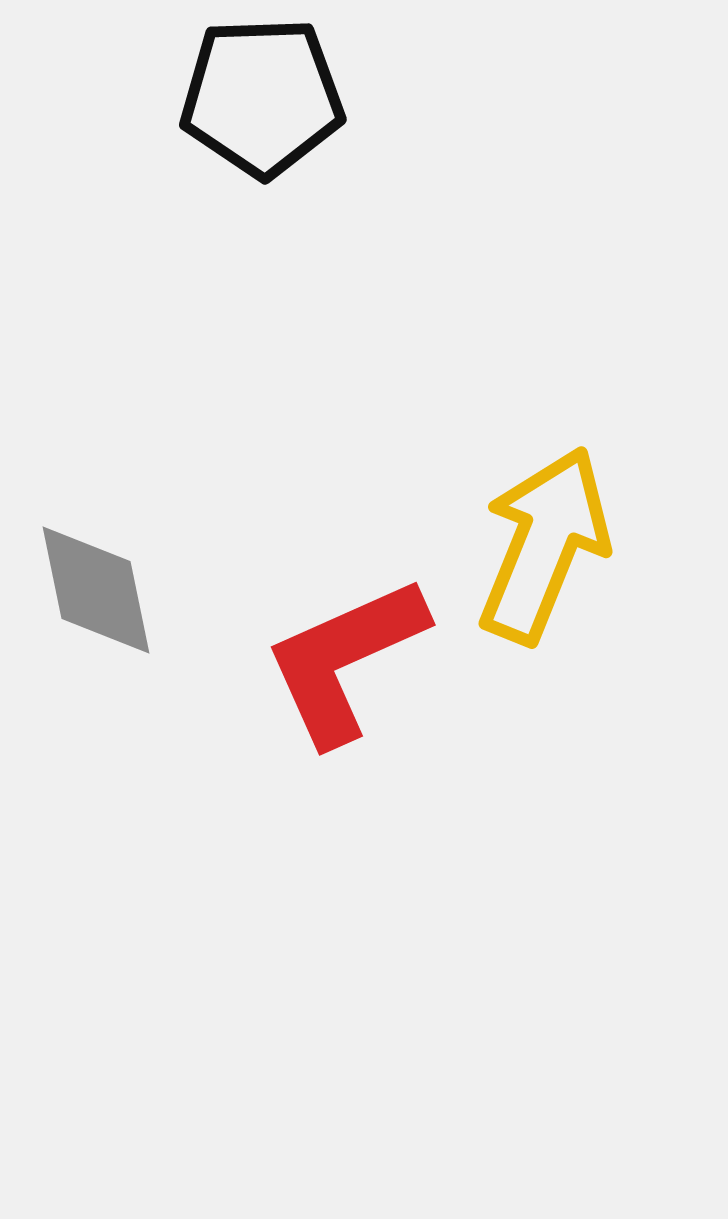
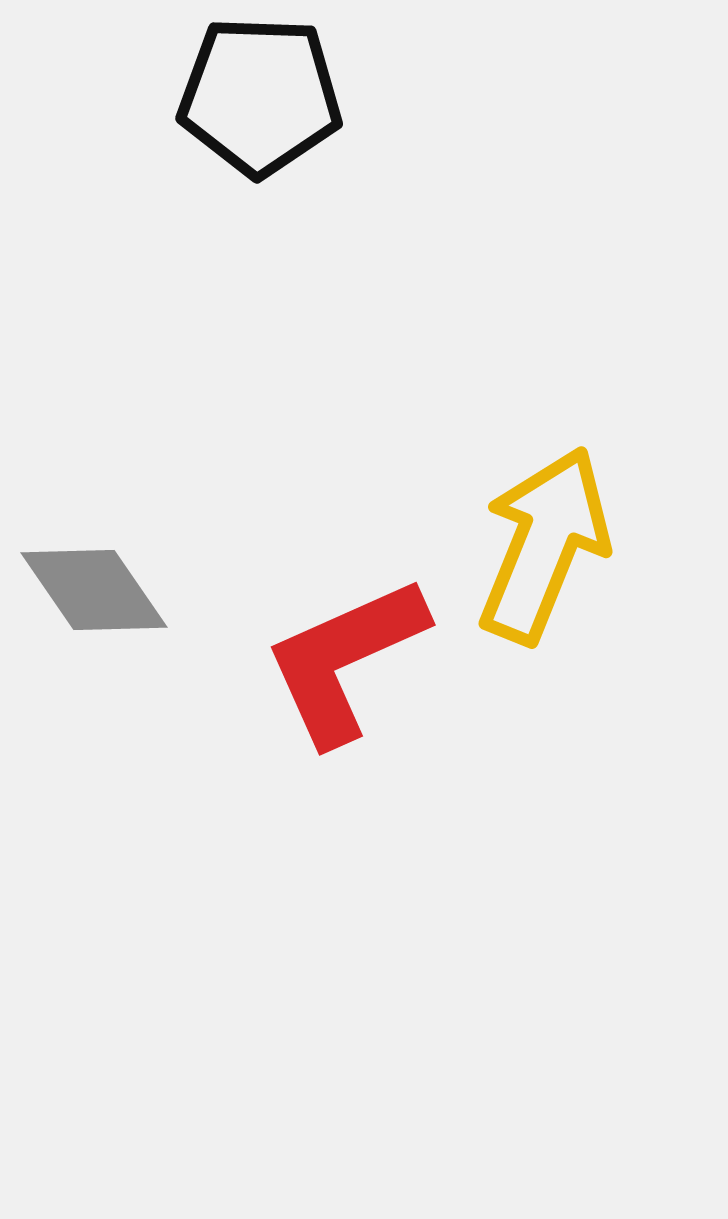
black pentagon: moved 2 px left, 1 px up; rotated 4 degrees clockwise
gray diamond: moved 2 px left; rotated 23 degrees counterclockwise
